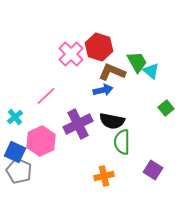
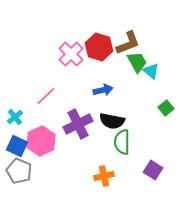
brown L-shape: moved 16 px right, 29 px up; rotated 136 degrees clockwise
blue square: moved 2 px right, 6 px up
